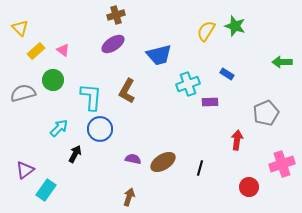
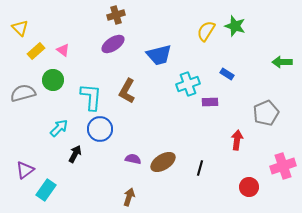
pink cross: moved 1 px right, 2 px down
